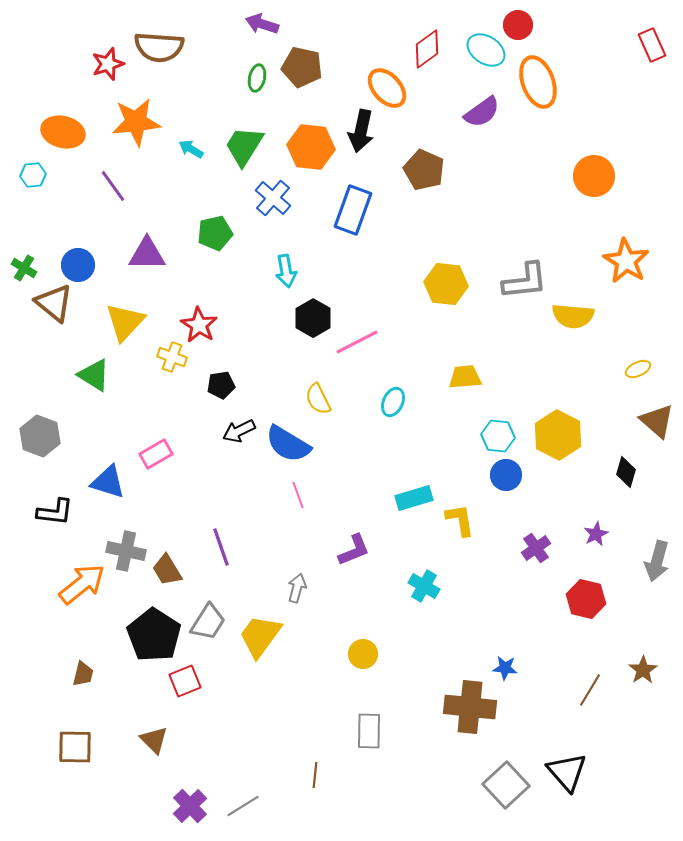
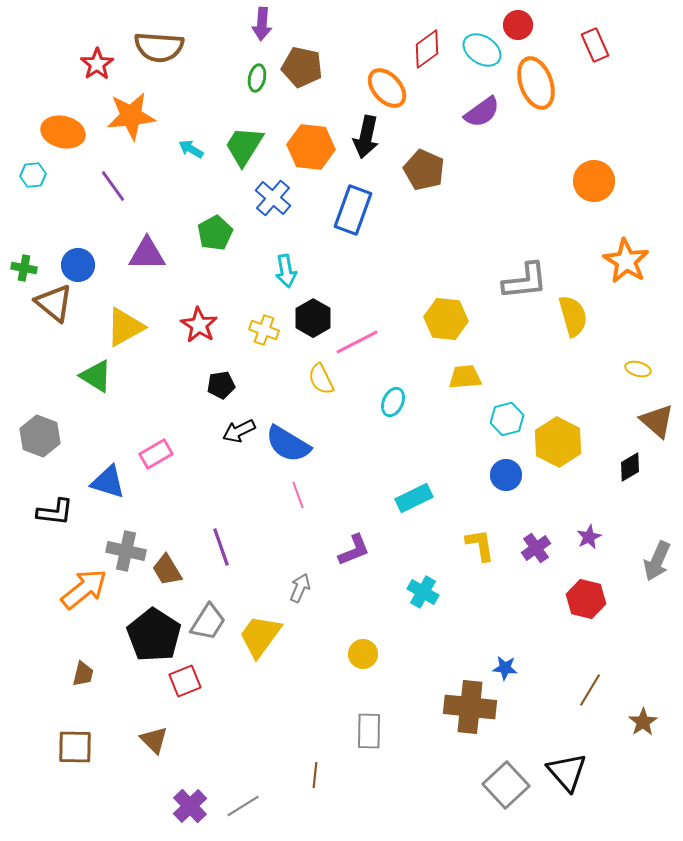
purple arrow at (262, 24): rotated 104 degrees counterclockwise
red rectangle at (652, 45): moved 57 px left
cyan ellipse at (486, 50): moved 4 px left
red star at (108, 64): moved 11 px left; rotated 16 degrees counterclockwise
orange ellipse at (538, 82): moved 2 px left, 1 px down
orange star at (136, 122): moved 5 px left, 6 px up
black arrow at (361, 131): moved 5 px right, 6 px down
orange circle at (594, 176): moved 5 px down
green pentagon at (215, 233): rotated 16 degrees counterclockwise
green cross at (24, 268): rotated 20 degrees counterclockwise
yellow hexagon at (446, 284): moved 35 px down
yellow semicircle at (573, 316): rotated 111 degrees counterclockwise
yellow triangle at (125, 322): moved 5 px down; rotated 18 degrees clockwise
yellow cross at (172, 357): moved 92 px right, 27 px up
yellow ellipse at (638, 369): rotated 40 degrees clockwise
green triangle at (94, 375): moved 2 px right, 1 px down
yellow semicircle at (318, 399): moved 3 px right, 20 px up
yellow hexagon at (558, 435): moved 7 px down
cyan hexagon at (498, 436): moved 9 px right, 17 px up; rotated 20 degrees counterclockwise
black diamond at (626, 472): moved 4 px right, 5 px up; rotated 44 degrees clockwise
cyan rectangle at (414, 498): rotated 9 degrees counterclockwise
yellow L-shape at (460, 520): moved 20 px right, 25 px down
purple star at (596, 534): moved 7 px left, 3 px down
gray arrow at (657, 561): rotated 9 degrees clockwise
orange arrow at (82, 584): moved 2 px right, 5 px down
cyan cross at (424, 586): moved 1 px left, 6 px down
gray arrow at (297, 588): moved 3 px right; rotated 8 degrees clockwise
brown star at (643, 670): moved 52 px down
